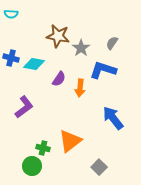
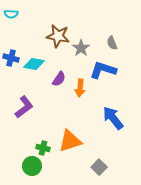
gray semicircle: rotated 56 degrees counterclockwise
orange triangle: rotated 20 degrees clockwise
